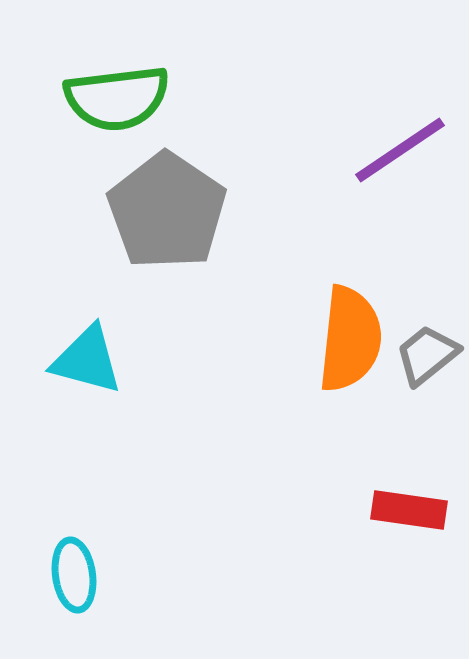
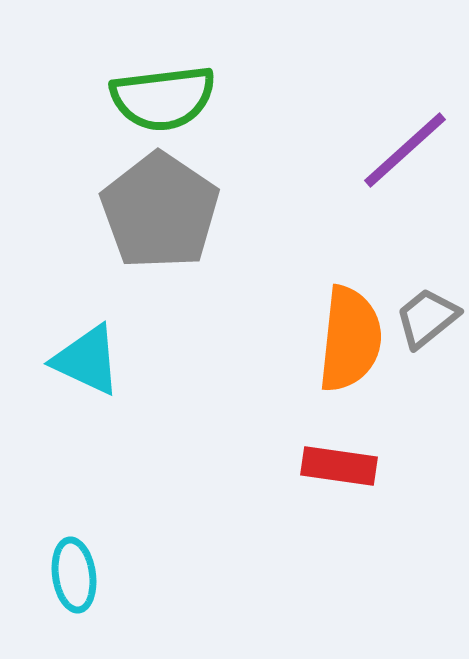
green semicircle: moved 46 px right
purple line: moved 5 px right; rotated 8 degrees counterclockwise
gray pentagon: moved 7 px left
gray trapezoid: moved 37 px up
cyan triangle: rotated 10 degrees clockwise
red rectangle: moved 70 px left, 44 px up
